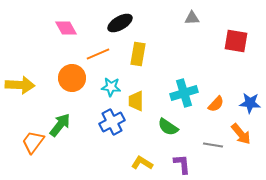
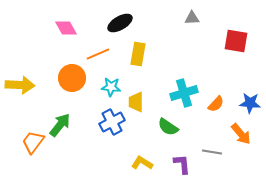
yellow trapezoid: moved 1 px down
gray line: moved 1 px left, 7 px down
